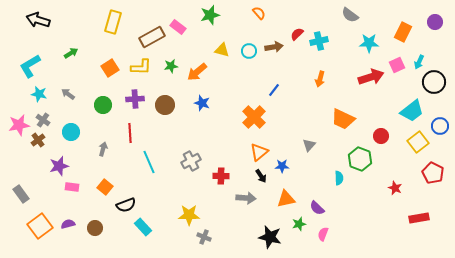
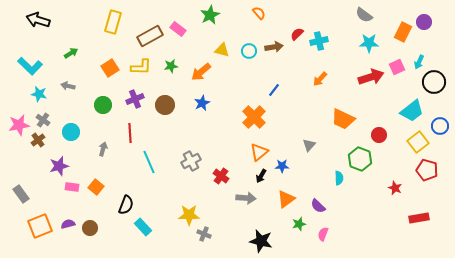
green star at (210, 15): rotated 12 degrees counterclockwise
gray semicircle at (350, 15): moved 14 px right
purple circle at (435, 22): moved 11 px left
pink rectangle at (178, 27): moved 2 px down
brown rectangle at (152, 37): moved 2 px left, 1 px up
pink square at (397, 65): moved 2 px down
cyan L-shape at (30, 66): rotated 105 degrees counterclockwise
orange arrow at (197, 72): moved 4 px right
orange arrow at (320, 79): rotated 28 degrees clockwise
gray arrow at (68, 94): moved 8 px up; rotated 24 degrees counterclockwise
purple cross at (135, 99): rotated 18 degrees counterclockwise
blue star at (202, 103): rotated 28 degrees clockwise
red circle at (381, 136): moved 2 px left, 1 px up
red pentagon at (433, 173): moved 6 px left, 3 px up; rotated 10 degrees counterclockwise
red cross at (221, 176): rotated 35 degrees clockwise
black arrow at (261, 176): rotated 64 degrees clockwise
orange square at (105, 187): moved 9 px left
orange triangle at (286, 199): rotated 24 degrees counterclockwise
black semicircle at (126, 205): rotated 48 degrees counterclockwise
purple semicircle at (317, 208): moved 1 px right, 2 px up
orange square at (40, 226): rotated 15 degrees clockwise
brown circle at (95, 228): moved 5 px left
gray cross at (204, 237): moved 3 px up
black star at (270, 237): moved 9 px left, 4 px down
